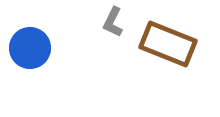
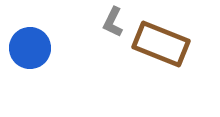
brown rectangle: moved 7 px left
